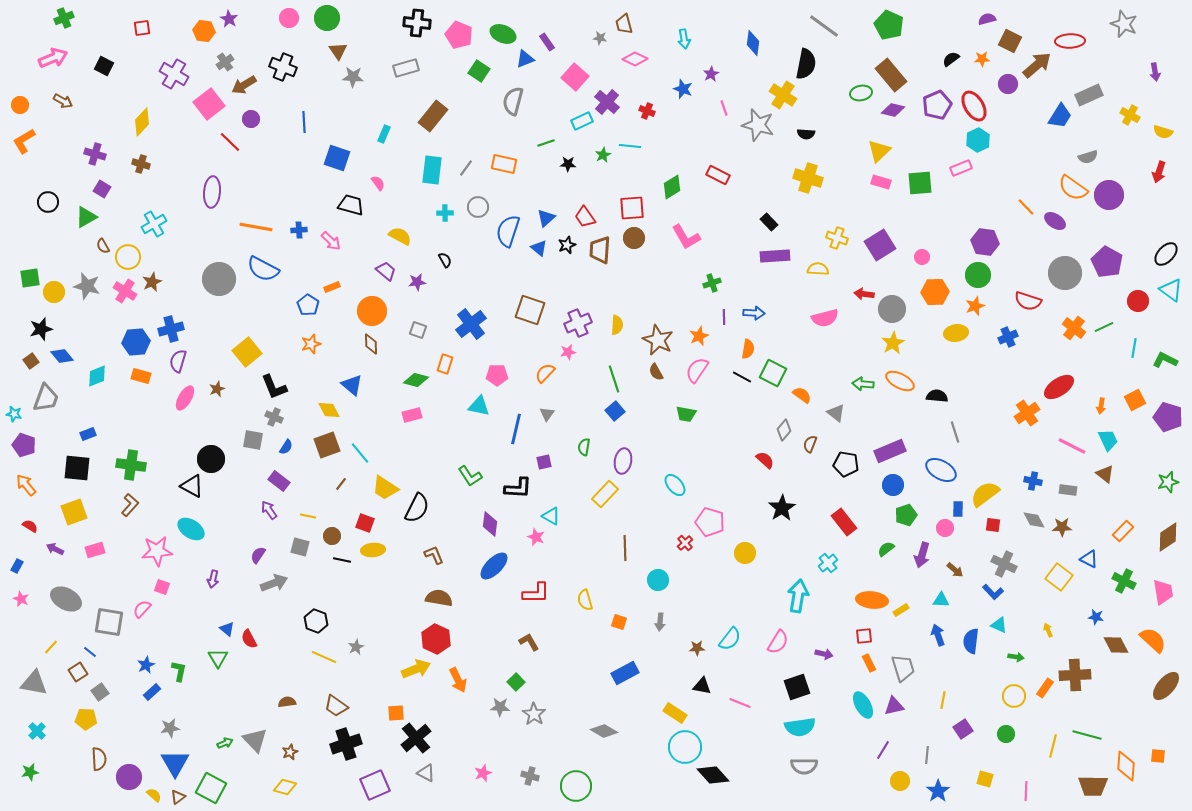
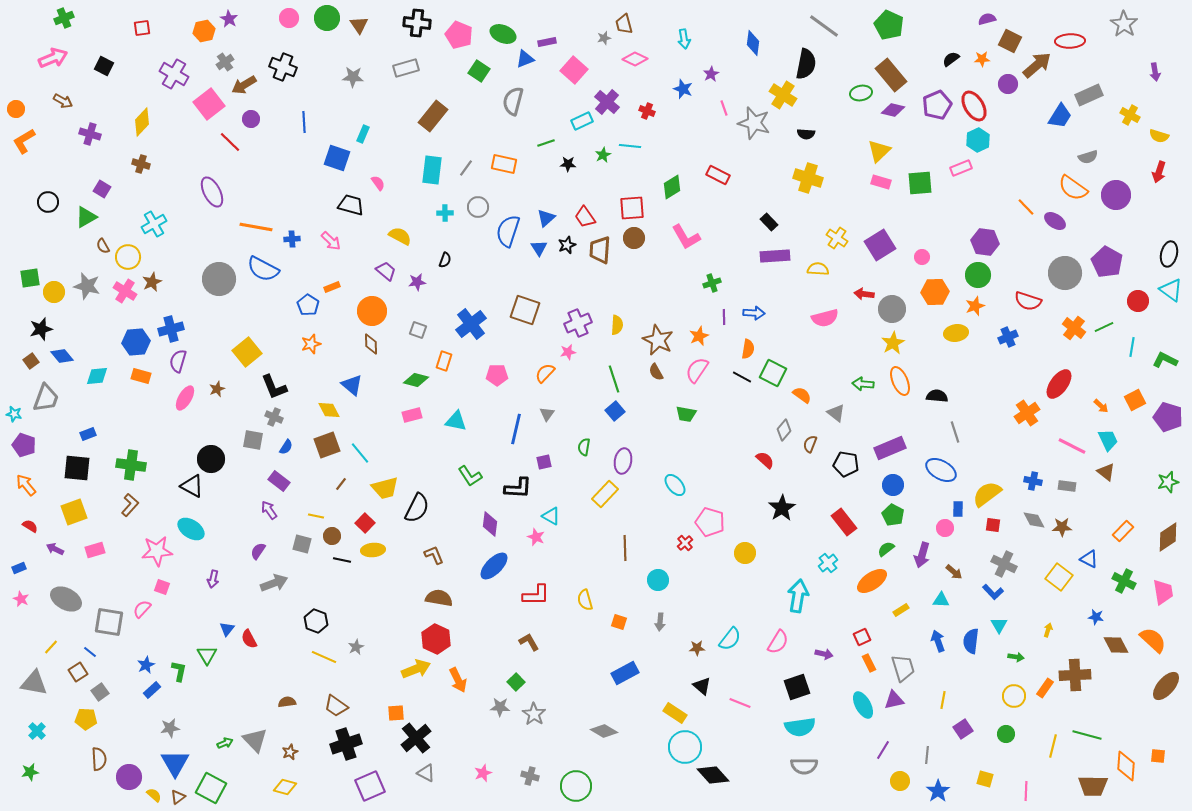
gray star at (1124, 24): rotated 12 degrees clockwise
orange hexagon at (204, 31): rotated 20 degrees counterclockwise
gray star at (600, 38): moved 4 px right; rotated 24 degrees counterclockwise
purple rectangle at (547, 42): rotated 66 degrees counterclockwise
brown triangle at (338, 51): moved 21 px right, 26 px up
pink square at (575, 77): moved 1 px left, 7 px up
orange circle at (20, 105): moved 4 px left, 4 px down
gray star at (758, 125): moved 4 px left, 2 px up
yellow semicircle at (1163, 132): moved 4 px left, 4 px down
cyan rectangle at (384, 134): moved 21 px left
purple cross at (95, 154): moved 5 px left, 20 px up
purple ellipse at (212, 192): rotated 32 degrees counterclockwise
purple circle at (1109, 195): moved 7 px right
blue cross at (299, 230): moved 7 px left, 9 px down
yellow cross at (837, 238): rotated 15 degrees clockwise
blue triangle at (539, 248): rotated 18 degrees clockwise
black ellipse at (1166, 254): moved 3 px right; rotated 30 degrees counterclockwise
black semicircle at (445, 260): rotated 49 degrees clockwise
brown square at (530, 310): moved 5 px left
cyan line at (1134, 348): moved 2 px left, 1 px up
orange rectangle at (445, 364): moved 1 px left, 3 px up
cyan diamond at (97, 376): rotated 15 degrees clockwise
orange ellipse at (900, 381): rotated 40 degrees clockwise
red ellipse at (1059, 387): moved 3 px up; rotated 20 degrees counterclockwise
cyan triangle at (479, 406): moved 23 px left, 15 px down
orange arrow at (1101, 406): rotated 56 degrees counterclockwise
purple rectangle at (890, 451): moved 3 px up
brown triangle at (1105, 474): moved 1 px right, 2 px up
yellow trapezoid at (385, 488): rotated 48 degrees counterclockwise
gray rectangle at (1068, 490): moved 1 px left, 4 px up
yellow semicircle at (985, 494): moved 2 px right
green pentagon at (906, 515): moved 13 px left; rotated 25 degrees counterclockwise
yellow line at (308, 516): moved 8 px right
red square at (365, 523): rotated 24 degrees clockwise
gray square at (300, 547): moved 2 px right, 3 px up
purple semicircle at (258, 555): moved 4 px up
blue rectangle at (17, 566): moved 2 px right, 2 px down; rotated 40 degrees clockwise
brown arrow at (955, 570): moved 1 px left, 2 px down
red L-shape at (536, 593): moved 2 px down
orange ellipse at (872, 600): moved 19 px up; rotated 40 degrees counterclockwise
cyan triangle at (999, 625): rotated 36 degrees clockwise
blue triangle at (227, 629): rotated 28 degrees clockwise
yellow arrow at (1048, 630): rotated 40 degrees clockwise
blue arrow at (938, 635): moved 6 px down
red square at (864, 636): moved 2 px left, 1 px down; rotated 18 degrees counterclockwise
green triangle at (218, 658): moved 11 px left, 3 px up
black triangle at (702, 686): rotated 30 degrees clockwise
blue rectangle at (152, 692): moved 2 px up
purple triangle at (894, 706): moved 6 px up
purple square at (375, 785): moved 5 px left, 1 px down
